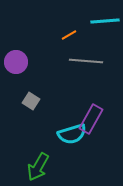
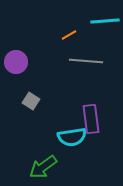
purple rectangle: rotated 36 degrees counterclockwise
cyan semicircle: moved 3 px down; rotated 8 degrees clockwise
green arrow: moved 5 px right; rotated 24 degrees clockwise
